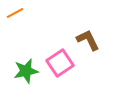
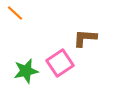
orange line: rotated 72 degrees clockwise
brown L-shape: moved 3 px left, 2 px up; rotated 60 degrees counterclockwise
